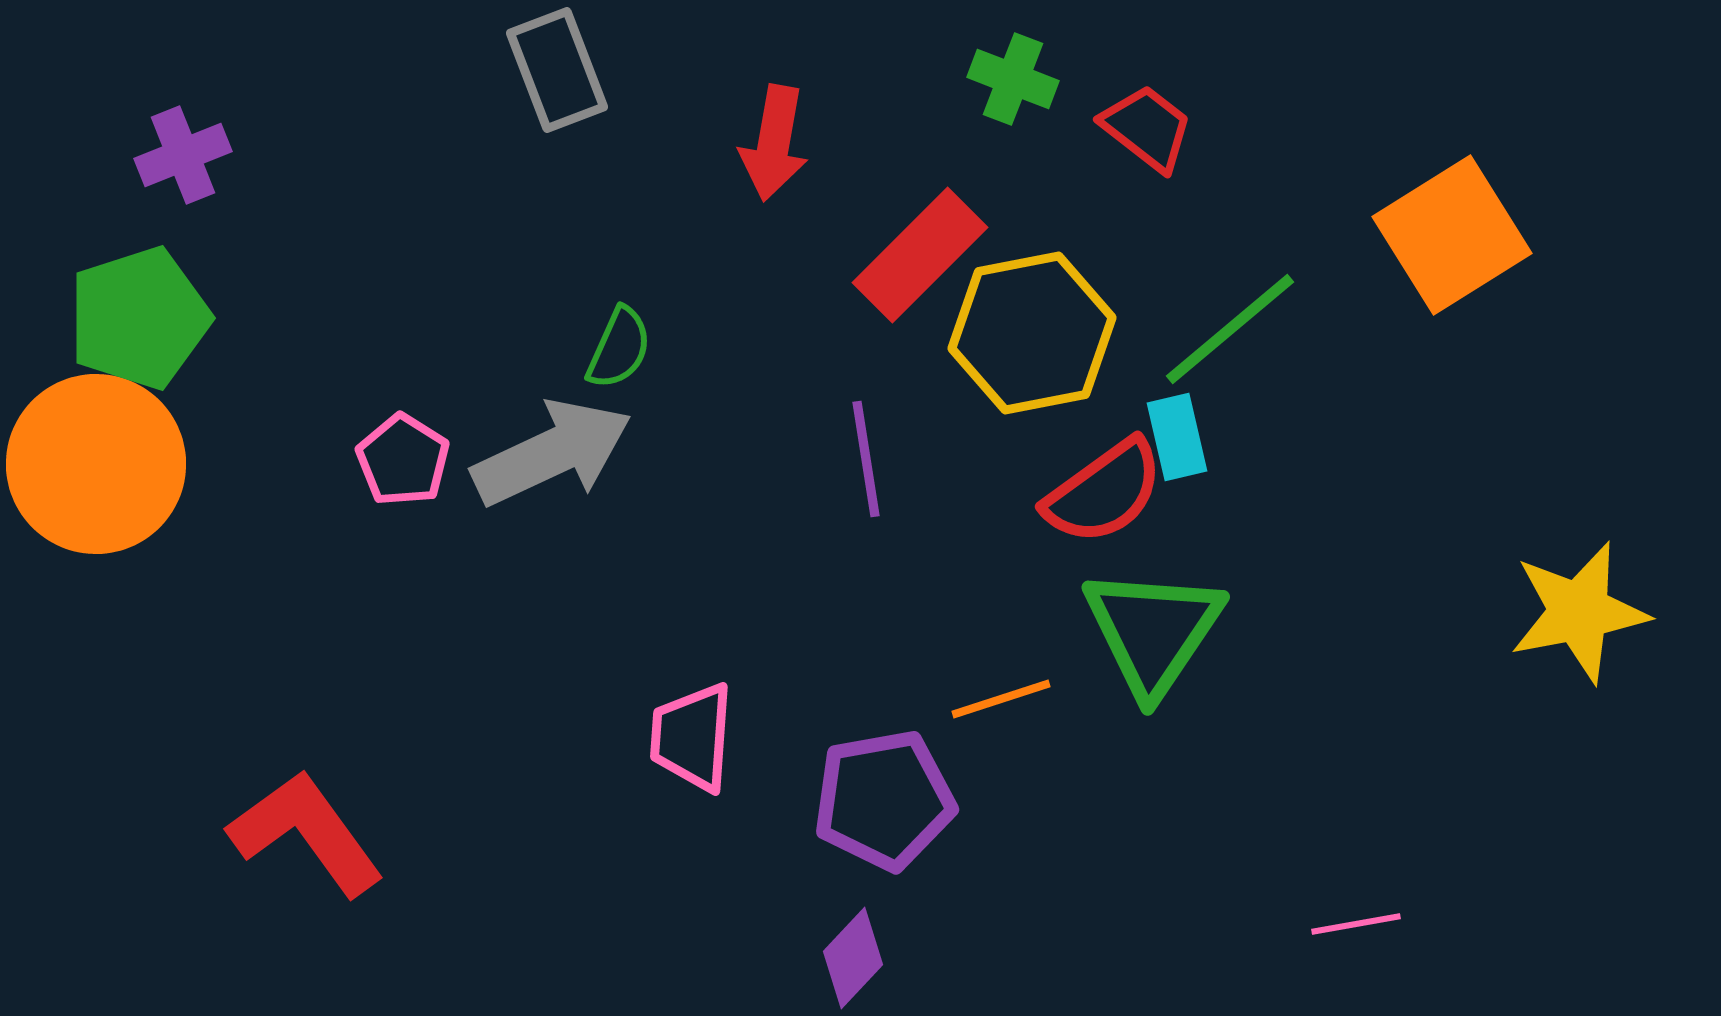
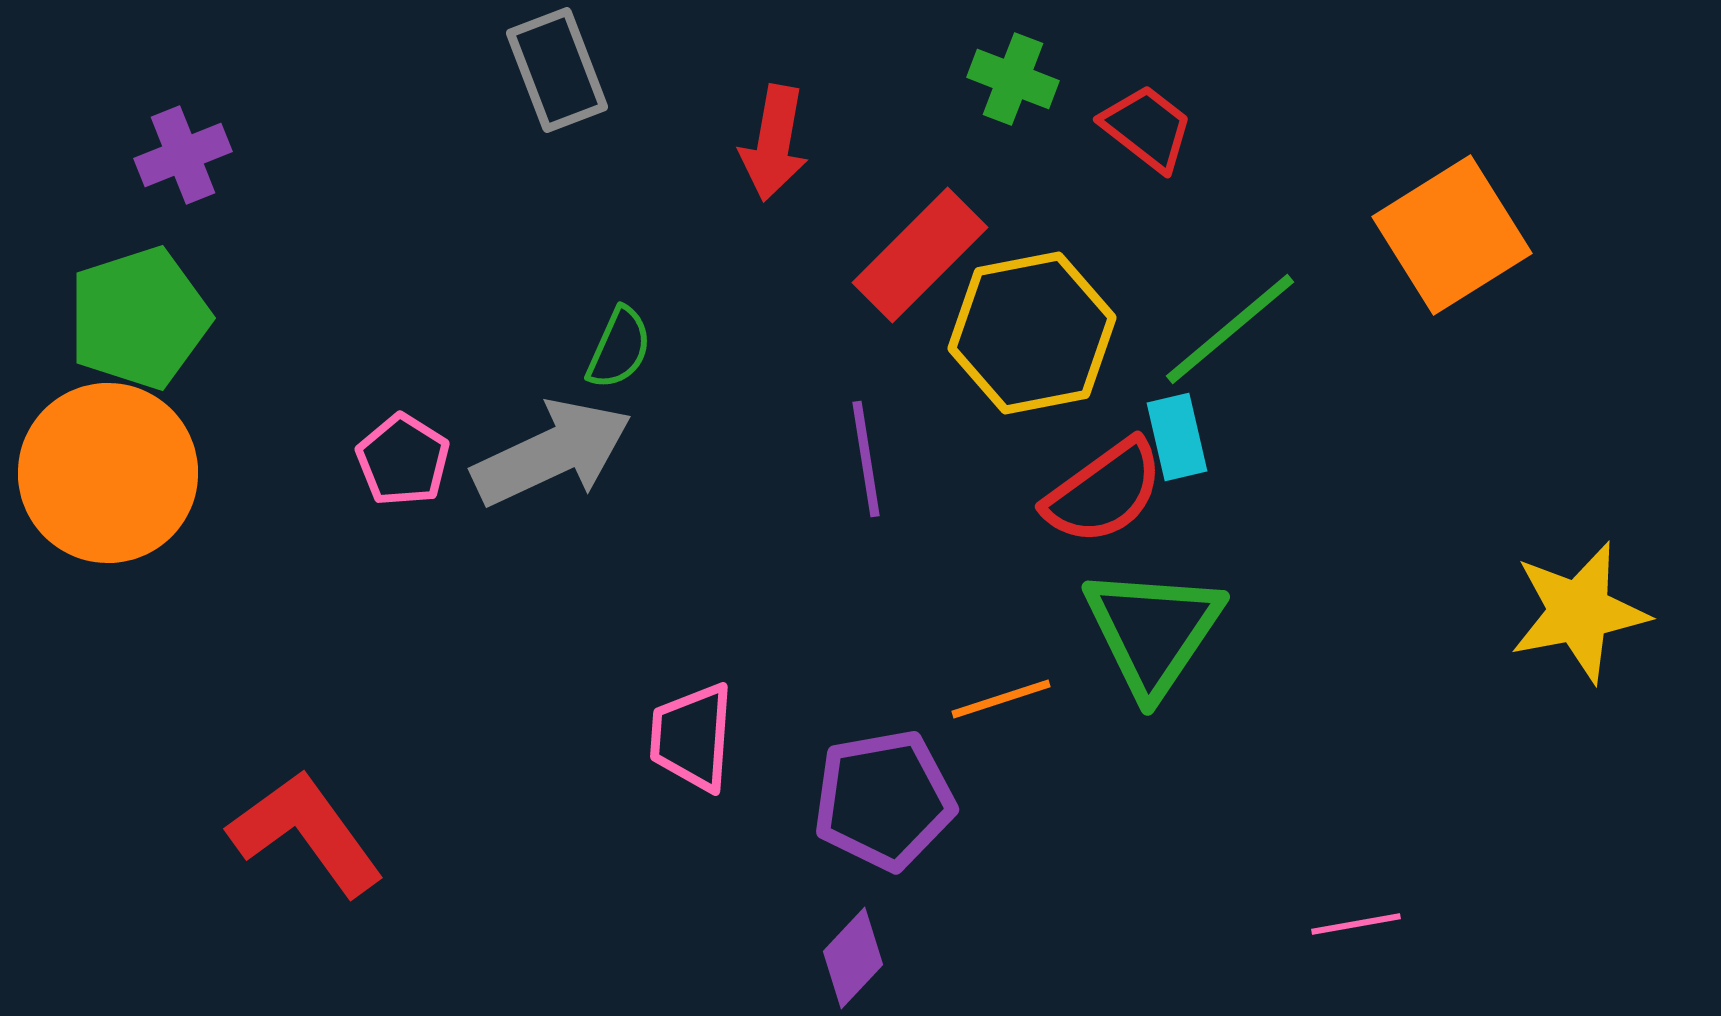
orange circle: moved 12 px right, 9 px down
